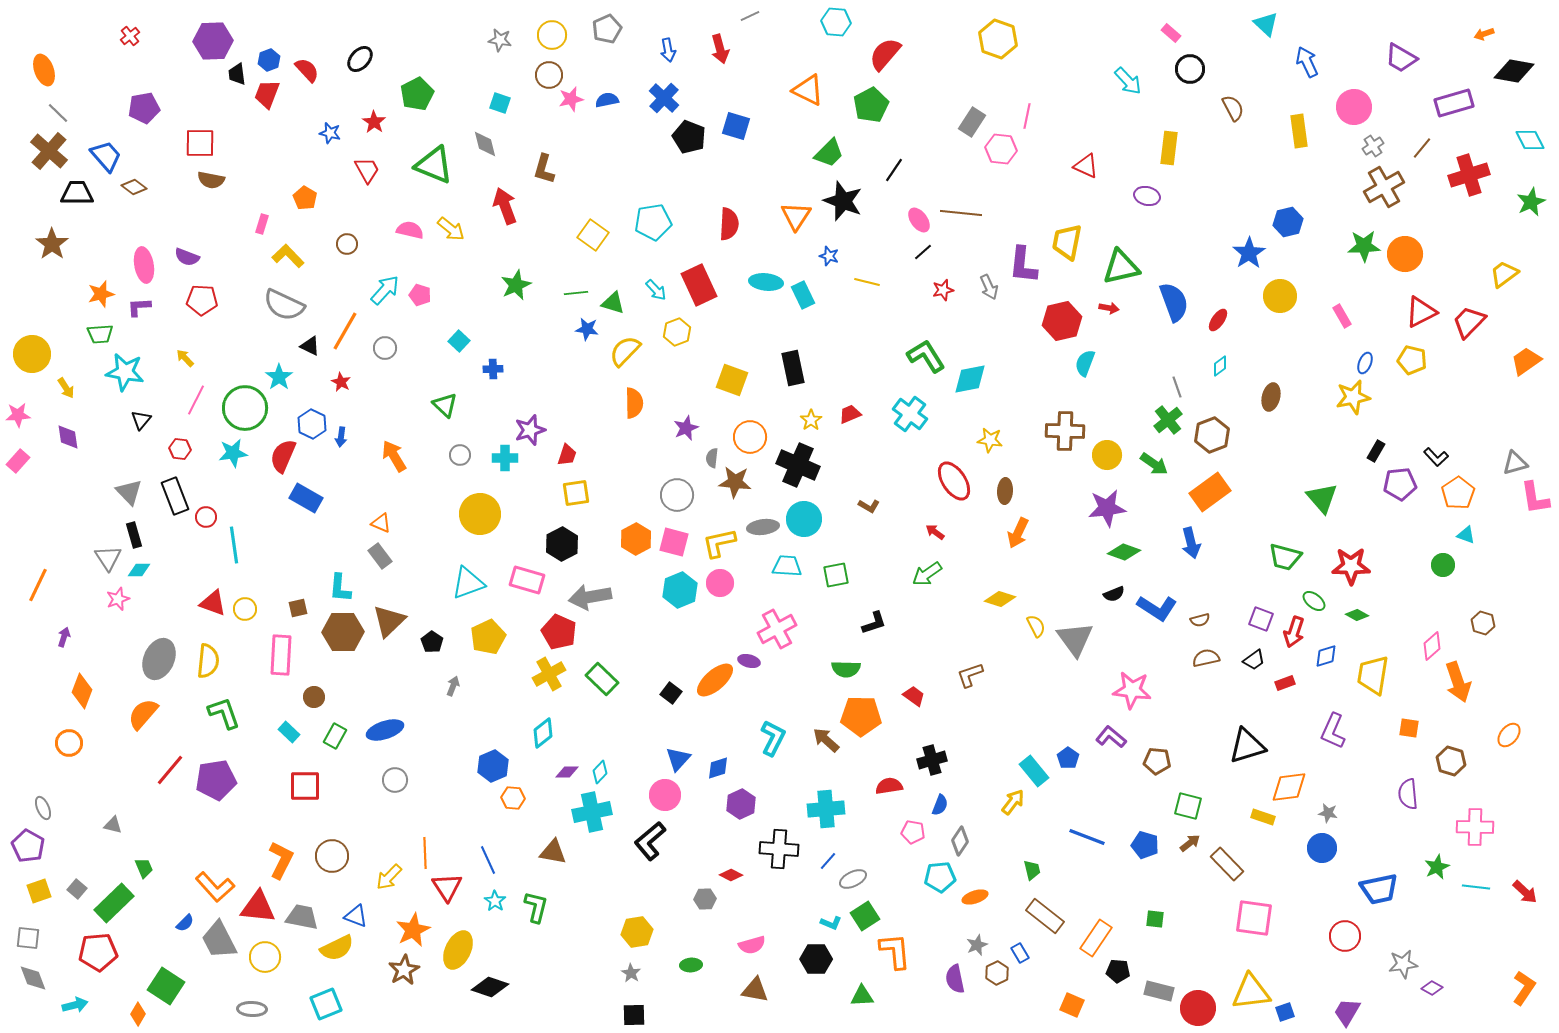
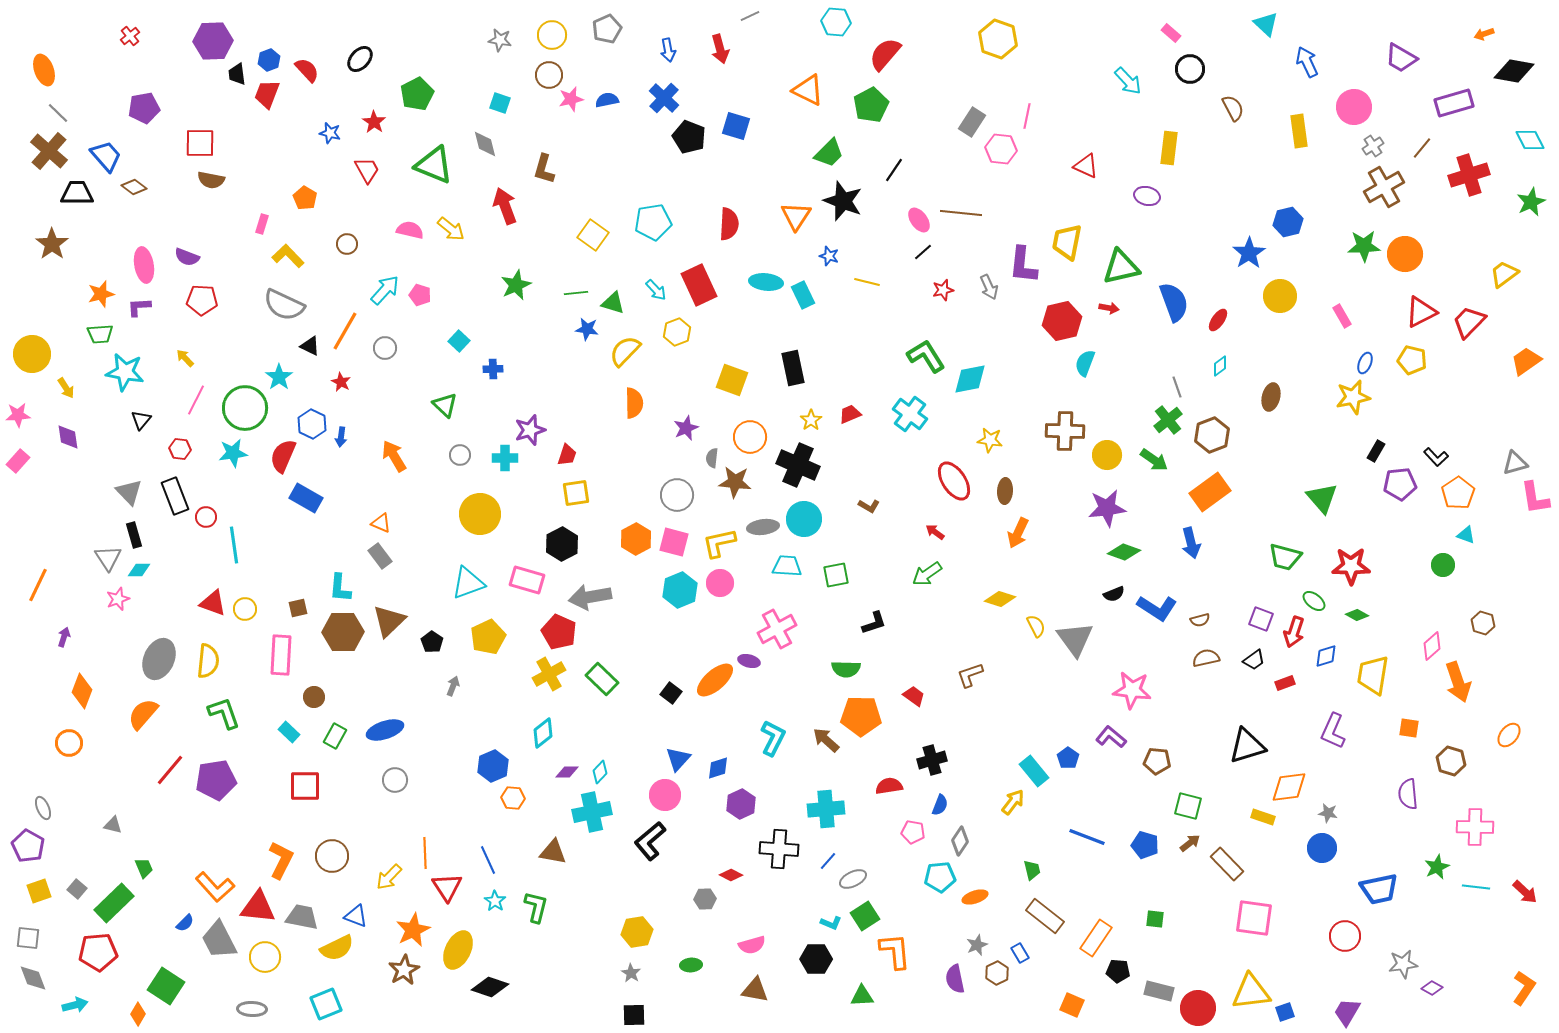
green arrow at (1154, 464): moved 4 px up
